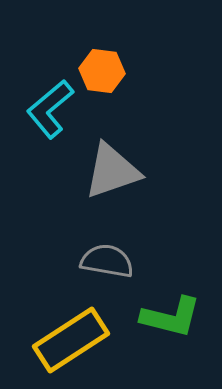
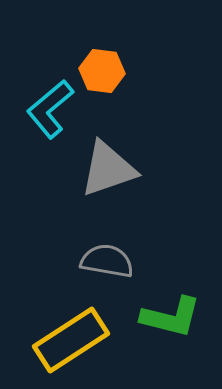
gray triangle: moved 4 px left, 2 px up
